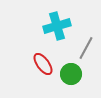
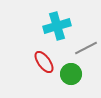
gray line: rotated 35 degrees clockwise
red ellipse: moved 1 px right, 2 px up
